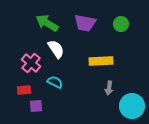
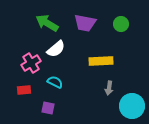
white semicircle: rotated 84 degrees clockwise
pink cross: rotated 18 degrees clockwise
purple square: moved 12 px right, 2 px down; rotated 16 degrees clockwise
